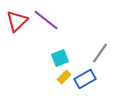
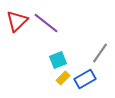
purple line: moved 3 px down
cyan square: moved 2 px left, 2 px down
yellow rectangle: moved 1 px left, 1 px down
